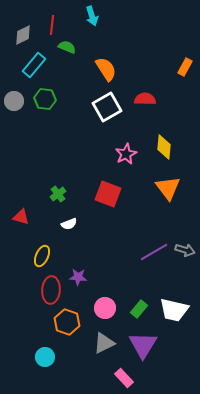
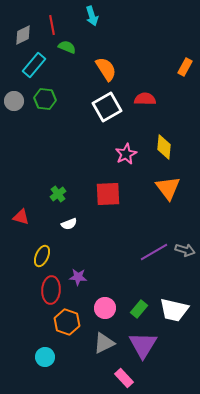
red line: rotated 18 degrees counterclockwise
red square: rotated 24 degrees counterclockwise
